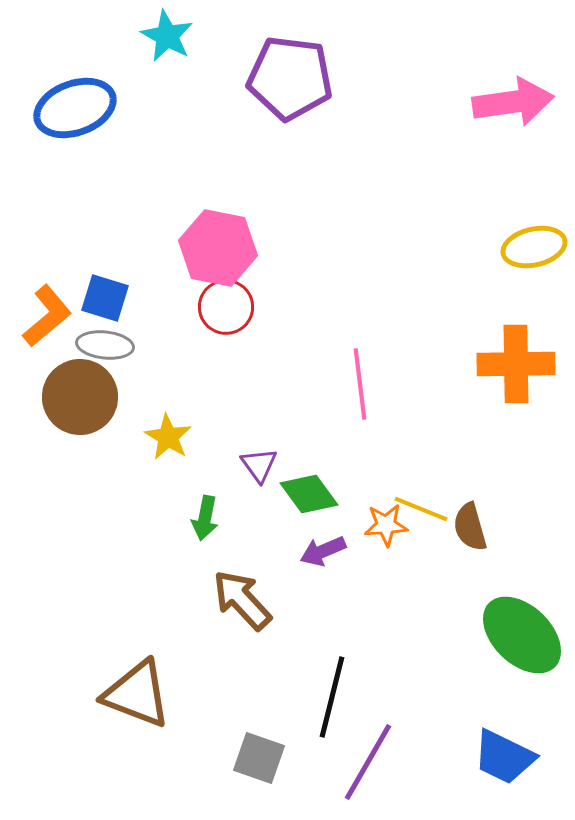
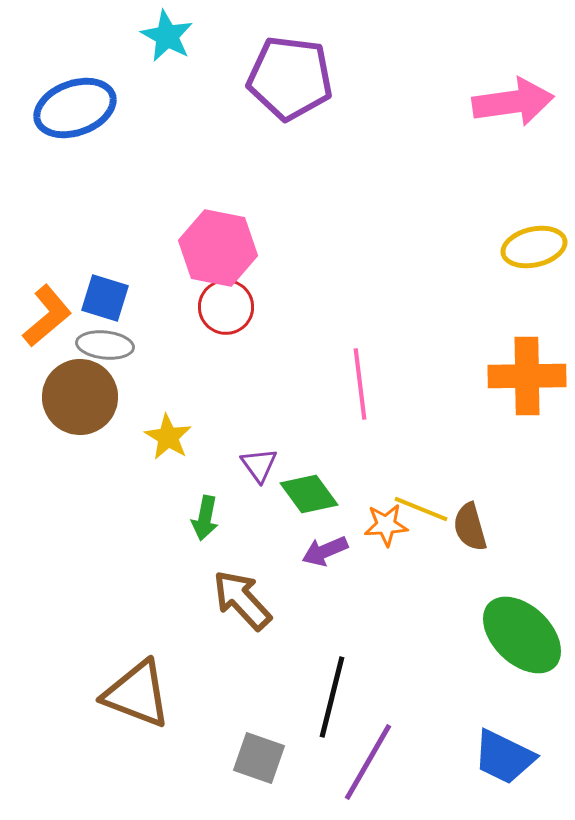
orange cross: moved 11 px right, 12 px down
purple arrow: moved 2 px right
